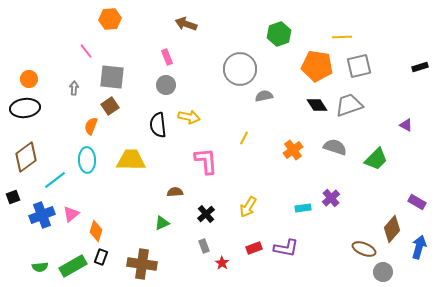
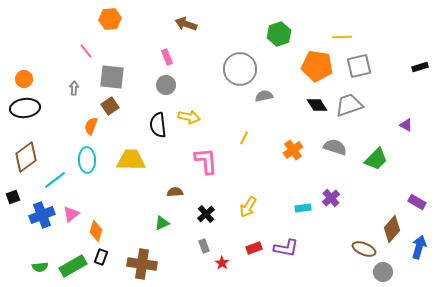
orange circle at (29, 79): moved 5 px left
